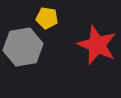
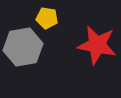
red star: rotated 12 degrees counterclockwise
